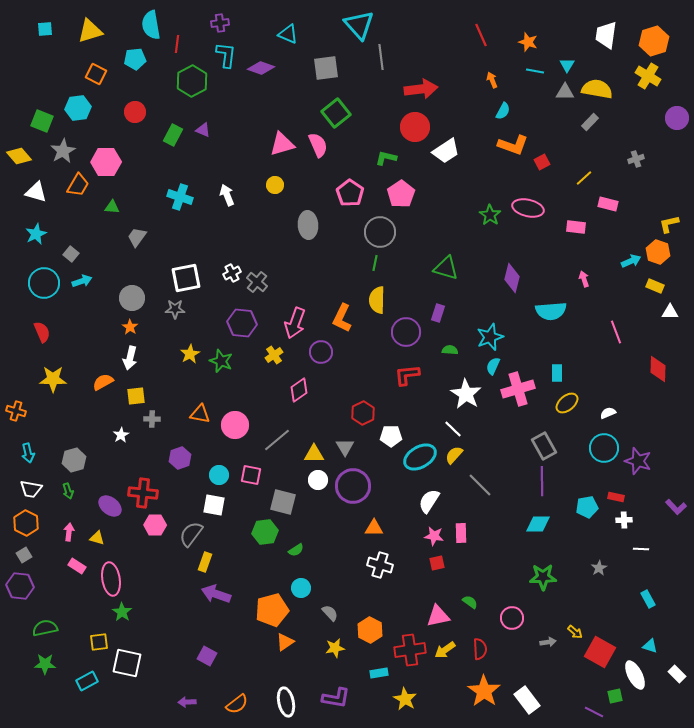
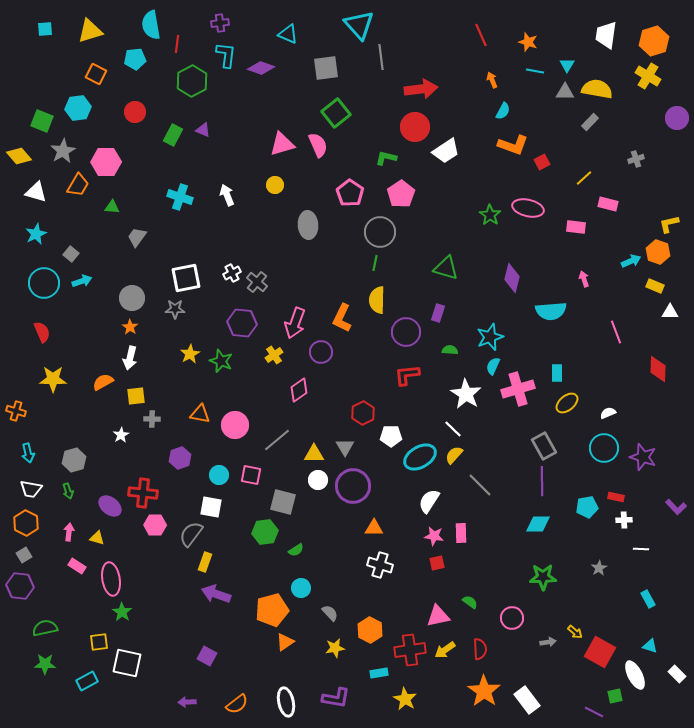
purple star at (638, 461): moved 5 px right, 4 px up
white square at (214, 505): moved 3 px left, 2 px down
